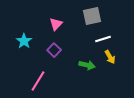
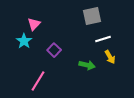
pink triangle: moved 22 px left
